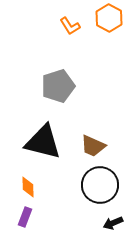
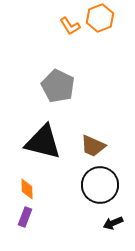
orange hexagon: moved 9 px left; rotated 12 degrees clockwise
gray pentagon: rotated 28 degrees counterclockwise
orange diamond: moved 1 px left, 2 px down
